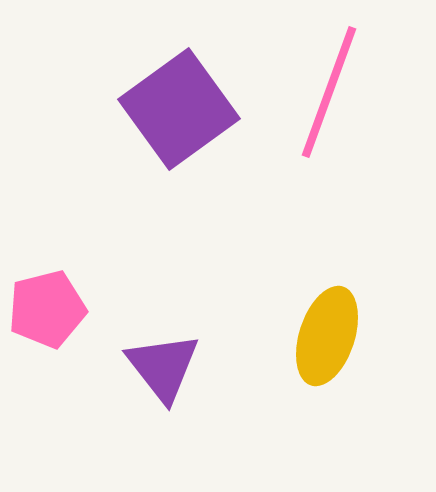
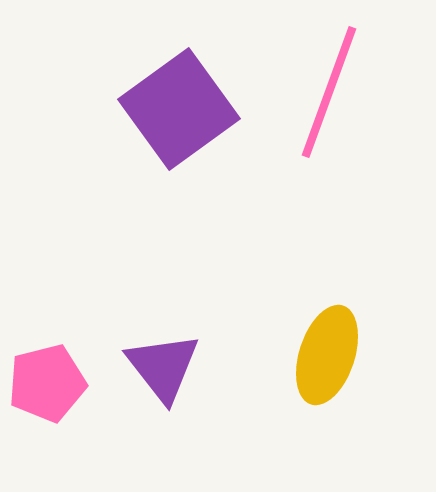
pink pentagon: moved 74 px down
yellow ellipse: moved 19 px down
